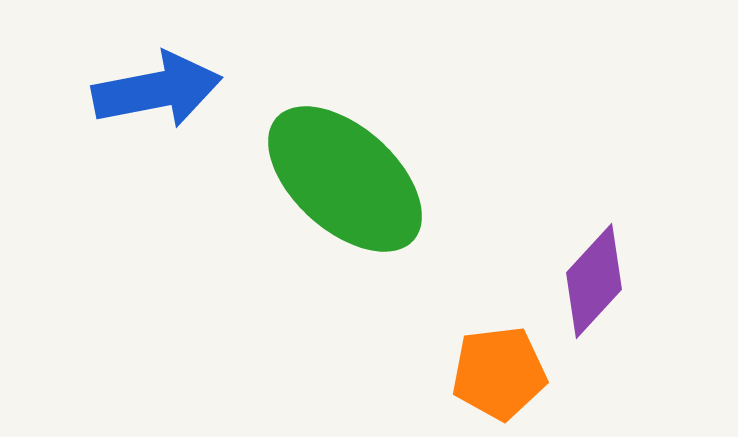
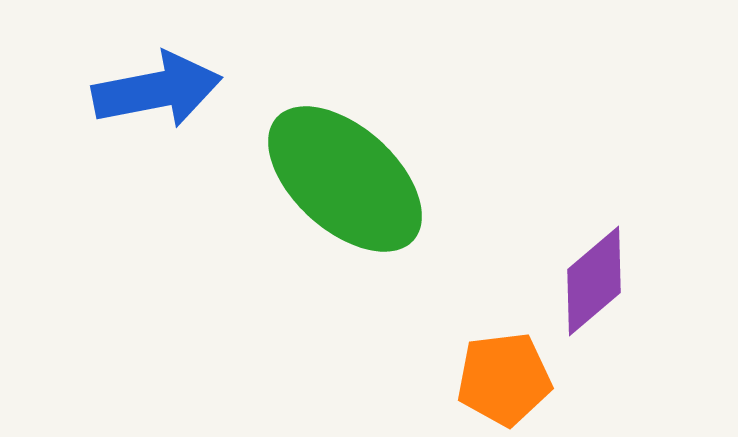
purple diamond: rotated 7 degrees clockwise
orange pentagon: moved 5 px right, 6 px down
